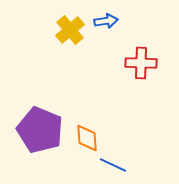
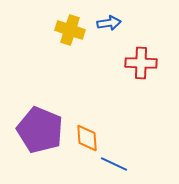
blue arrow: moved 3 px right, 2 px down
yellow cross: rotated 32 degrees counterclockwise
blue line: moved 1 px right, 1 px up
